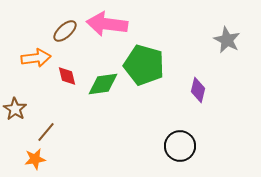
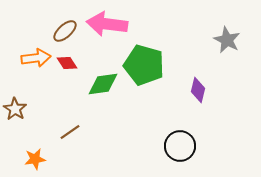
red diamond: moved 13 px up; rotated 20 degrees counterclockwise
brown line: moved 24 px right; rotated 15 degrees clockwise
